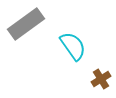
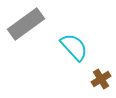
cyan semicircle: moved 1 px right, 1 px down; rotated 8 degrees counterclockwise
